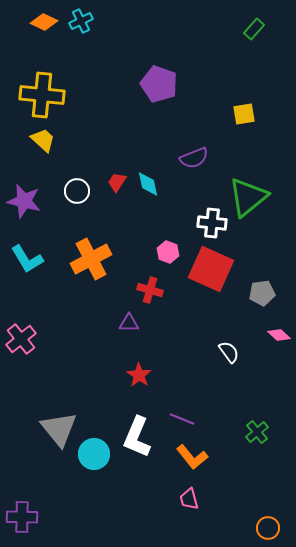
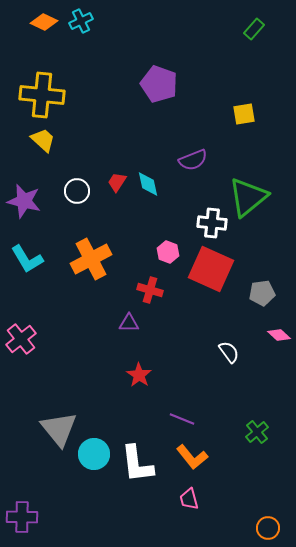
purple semicircle: moved 1 px left, 2 px down
white L-shape: moved 27 px down; rotated 30 degrees counterclockwise
